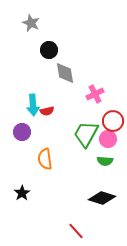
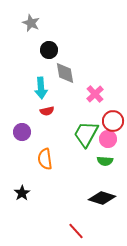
pink cross: rotated 18 degrees counterclockwise
cyan arrow: moved 8 px right, 17 px up
